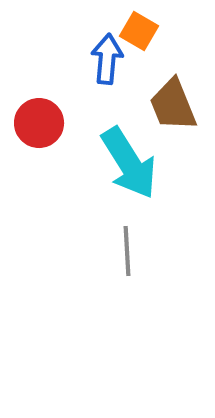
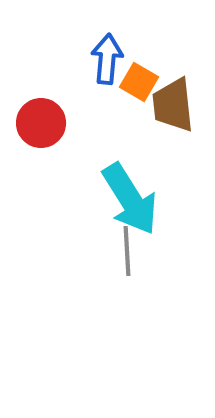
orange square: moved 51 px down
brown trapezoid: rotated 16 degrees clockwise
red circle: moved 2 px right
cyan arrow: moved 1 px right, 36 px down
